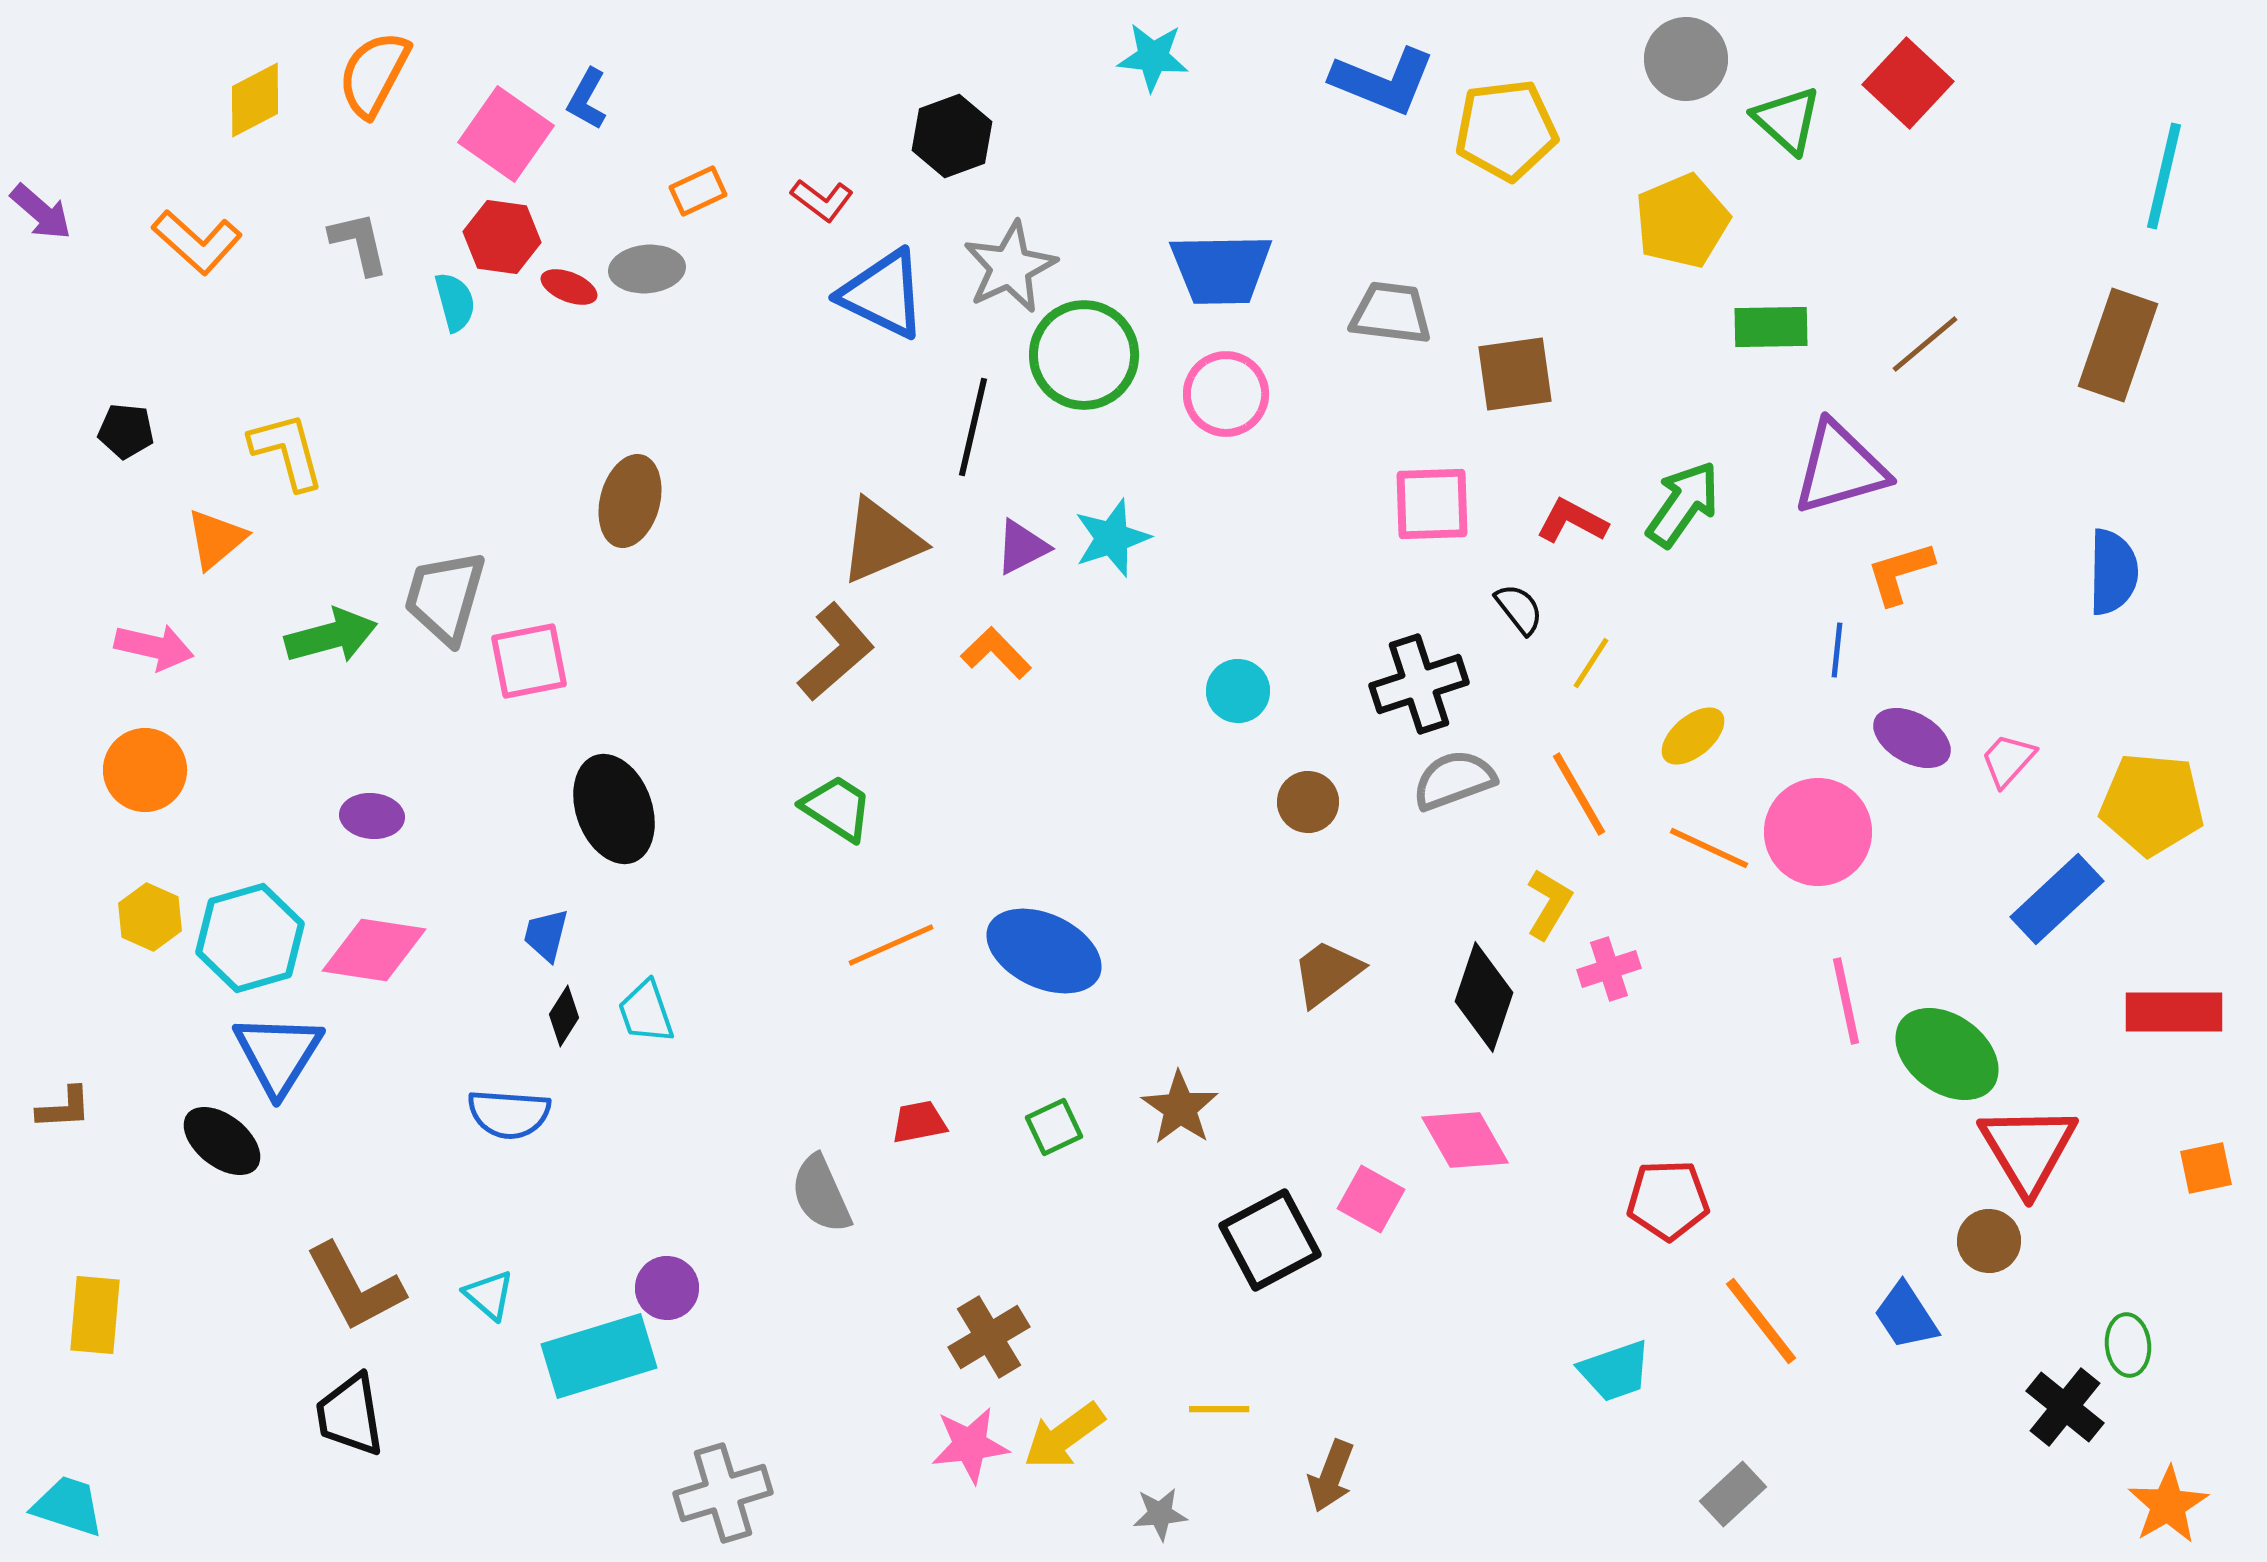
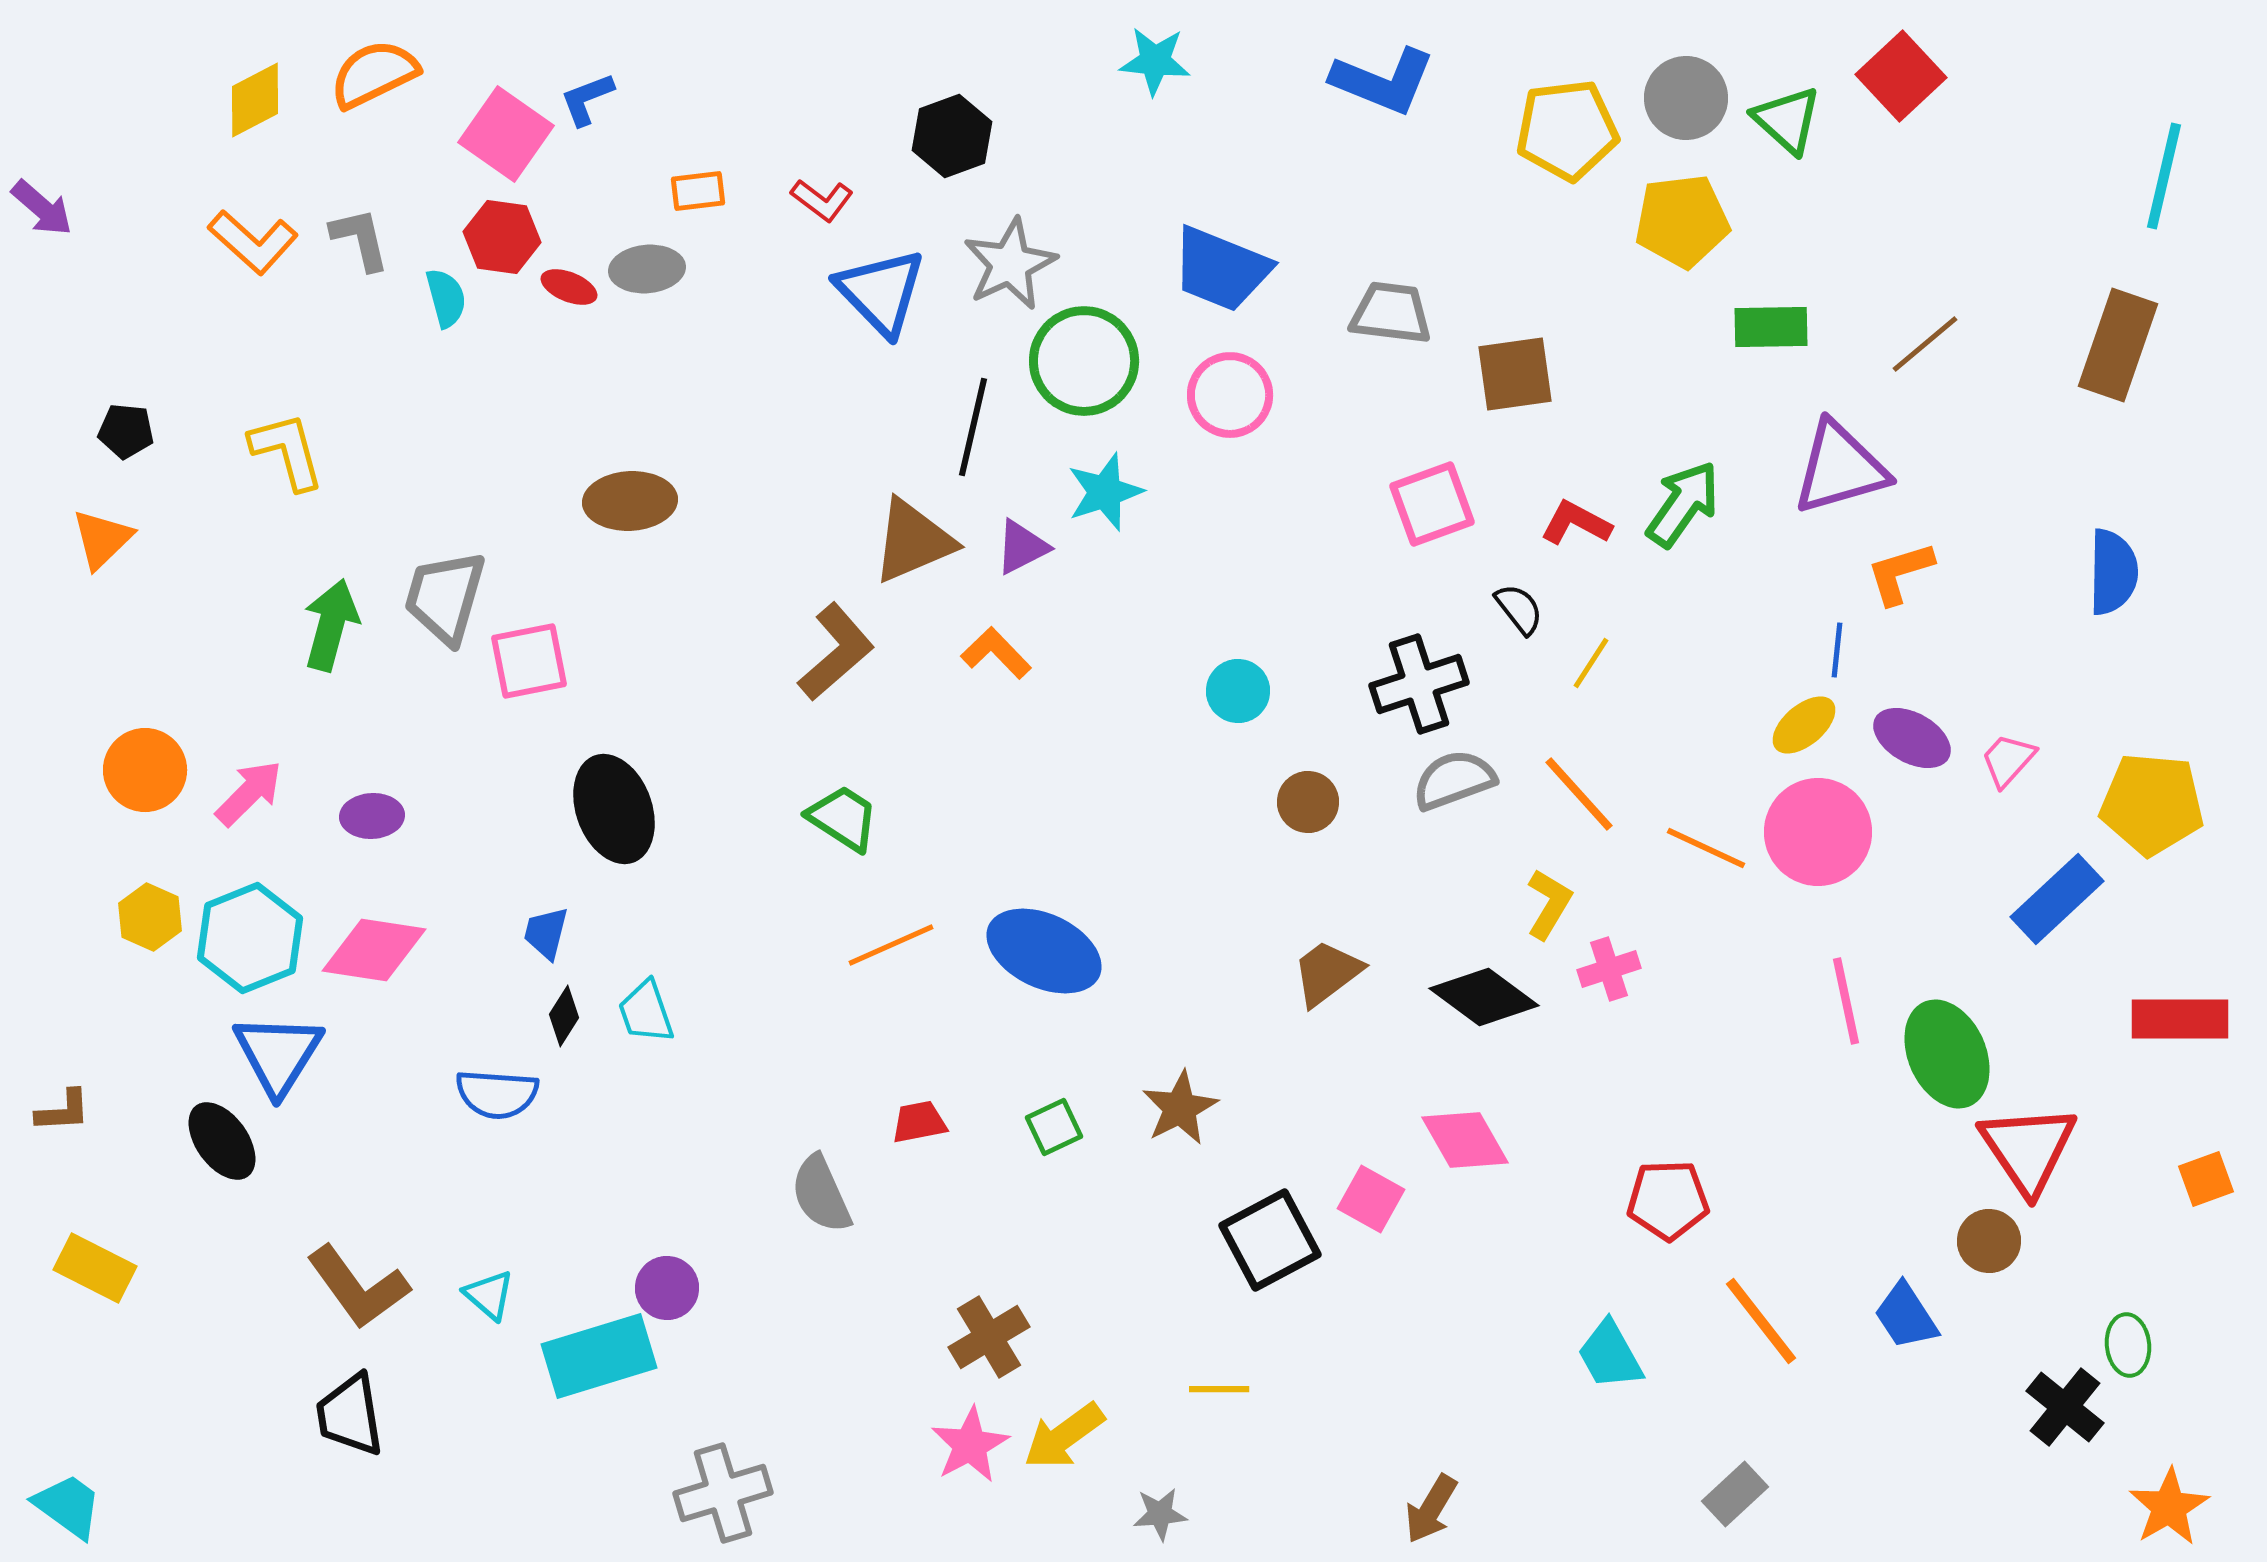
cyan star at (1153, 57): moved 2 px right, 4 px down
gray circle at (1686, 59): moved 39 px down
orange semicircle at (374, 74): rotated 36 degrees clockwise
red square at (1908, 83): moved 7 px left, 7 px up; rotated 4 degrees clockwise
blue L-shape at (587, 99): rotated 40 degrees clockwise
yellow pentagon at (1506, 130): moved 61 px right
orange rectangle at (698, 191): rotated 18 degrees clockwise
purple arrow at (41, 212): moved 1 px right, 4 px up
yellow pentagon at (1682, 221): rotated 16 degrees clockwise
orange L-shape at (197, 242): moved 56 px right
gray L-shape at (359, 243): moved 1 px right, 4 px up
gray star at (1010, 267): moved 3 px up
blue trapezoid at (1221, 269): rotated 23 degrees clockwise
blue triangle at (883, 294): moved 2 px left, 2 px up; rotated 20 degrees clockwise
cyan semicircle at (455, 302): moved 9 px left, 4 px up
green circle at (1084, 355): moved 6 px down
pink circle at (1226, 394): moved 4 px right, 1 px down
brown ellipse at (630, 501): rotated 72 degrees clockwise
pink square at (1432, 504): rotated 18 degrees counterclockwise
red L-shape at (1572, 521): moved 4 px right, 2 px down
cyan star at (1112, 538): moved 7 px left, 46 px up
orange triangle at (216, 539): moved 114 px left; rotated 4 degrees counterclockwise
brown triangle at (881, 541): moved 32 px right
green arrow at (331, 636): moved 11 px up; rotated 60 degrees counterclockwise
pink arrow at (154, 647): moved 95 px right, 146 px down; rotated 58 degrees counterclockwise
yellow ellipse at (1693, 736): moved 111 px right, 11 px up
orange line at (1579, 794): rotated 12 degrees counterclockwise
green trapezoid at (837, 808): moved 6 px right, 10 px down
purple ellipse at (372, 816): rotated 8 degrees counterclockwise
orange line at (1709, 848): moved 3 px left
blue trapezoid at (546, 935): moved 2 px up
cyan hexagon at (250, 938): rotated 6 degrees counterclockwise
black diamond at (1484, 997): rotated 72 degrees counterclockwise
red rectangle at (2174, 1012): moved 6 px right, 7 px down
green ellipse at (1947, 1054): rotated 30 degrees clockwise
brown L-shape at (64, 1108): moved 1 px left, 3 px down
brown star at (1180, 1108): rotated 10 degrees clockwise
blue semicircle at (509, 1114): moved 12 px left, 20 px up
black ellipse at (222, 1141): rotated 16 degrees clockwise
red triangle at (2028, 1149): rotated 3 degrees counterclockwise
orange square at (2206, 1168): moved 11 px down; rotated 8 degrees counterclockwise
brown L-shape at (355, 1287): moved 3 px right; rotated 8 degrees counterclockwise
yellow rectangle at (95, 1315): moved 47 px up; rotated 68 degrees counterclockwise
cyan trapezoid at (1615, 1371): moved 5 px left, 16 px up; rotated 80 degrees clockwise
yellow line at (1219, 1409): moved 20 px up
pink star at (970, 1445): rotated 22 degrees counterclockwise
brown arrow at (1331, 1476): moved 100 px right, 33 px down; rotated 10 degrees clockwise
gray rectangle at (1733, 1494): moved 2 px right
orange star at (2168, 1505): moved 1 px right, 2 px down
cyan trapezoid at (68, 1506): rotated 18 degrees clockwise
